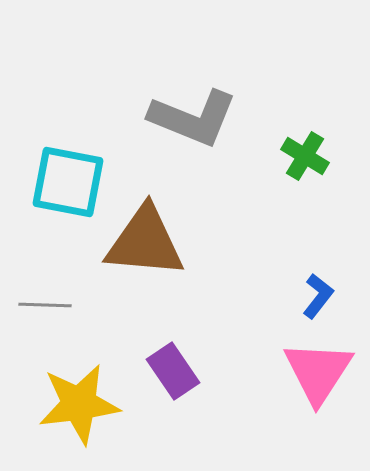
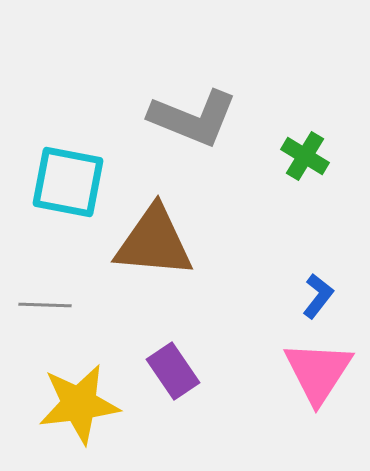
brown triangle: moved 9 px right
